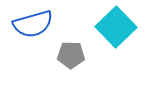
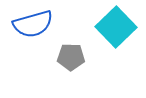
gray pentagon: moved 2 px down
